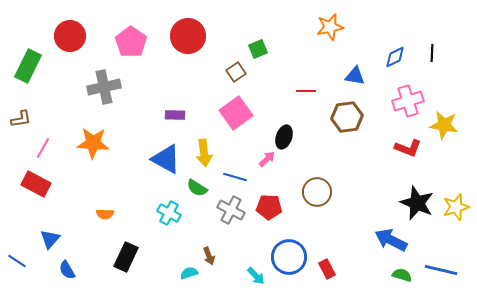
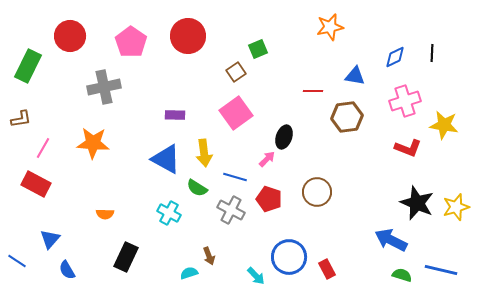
red line at (306, 91): moved 7 px right
pink cross at (408, 101): moved 3 px left
red pentagon at (269, 207): moved 8 px up; rotated 15 degrees clockwise
